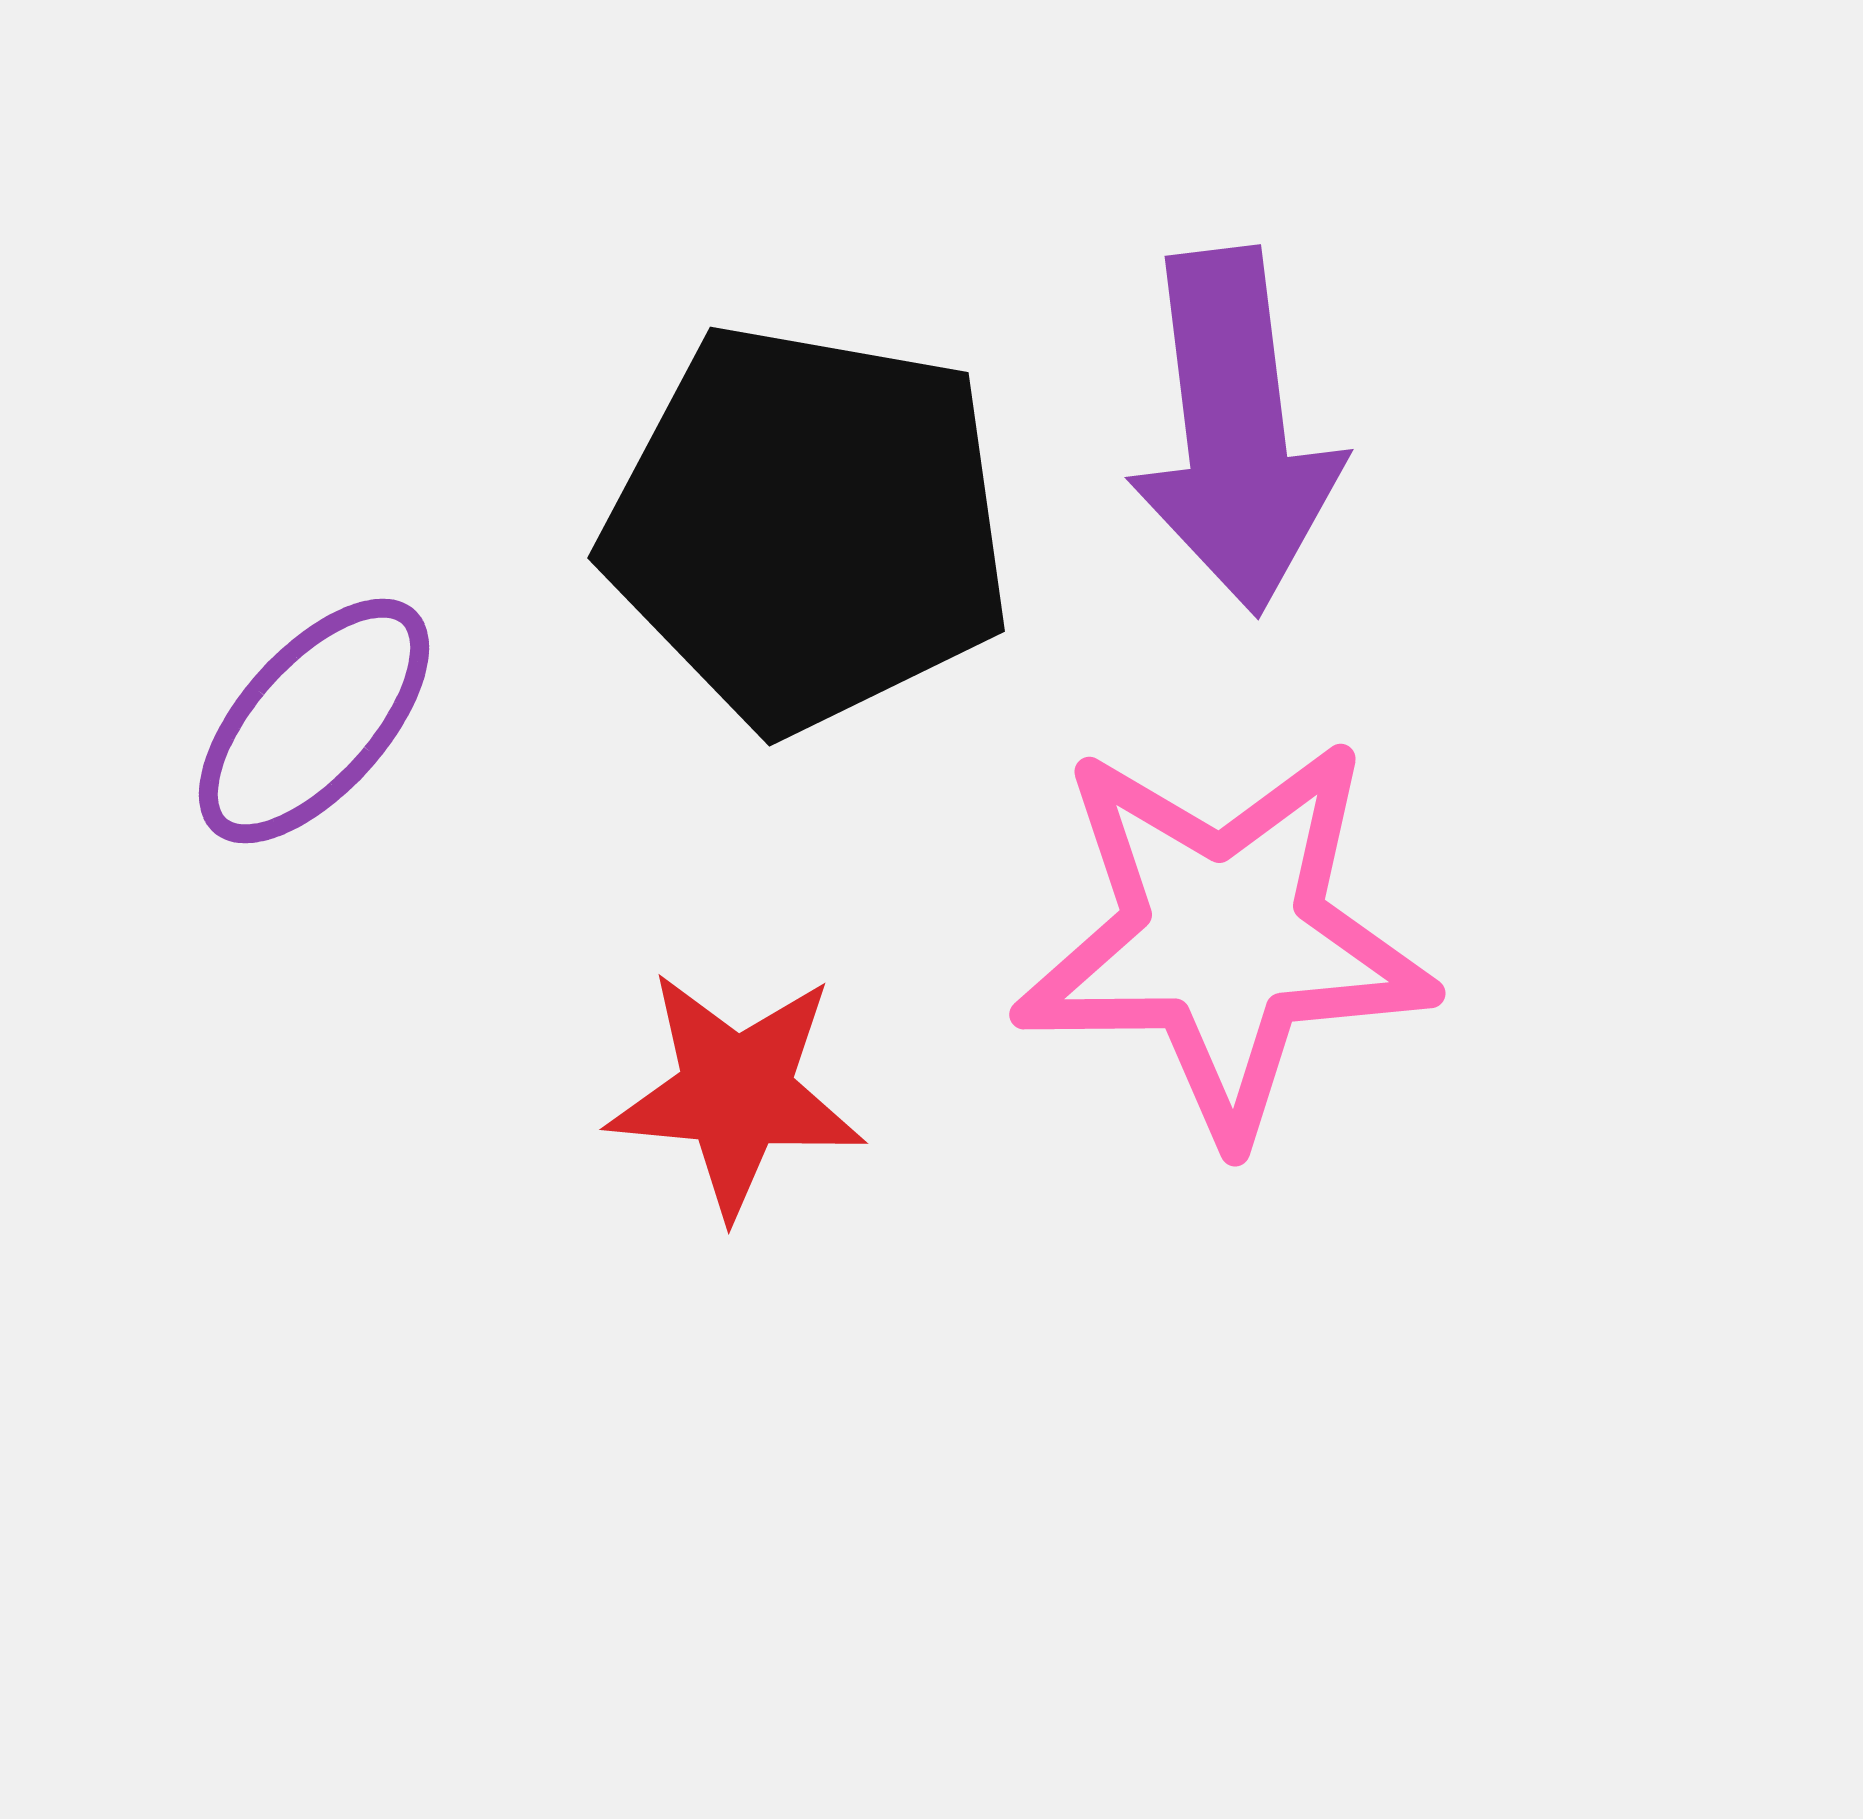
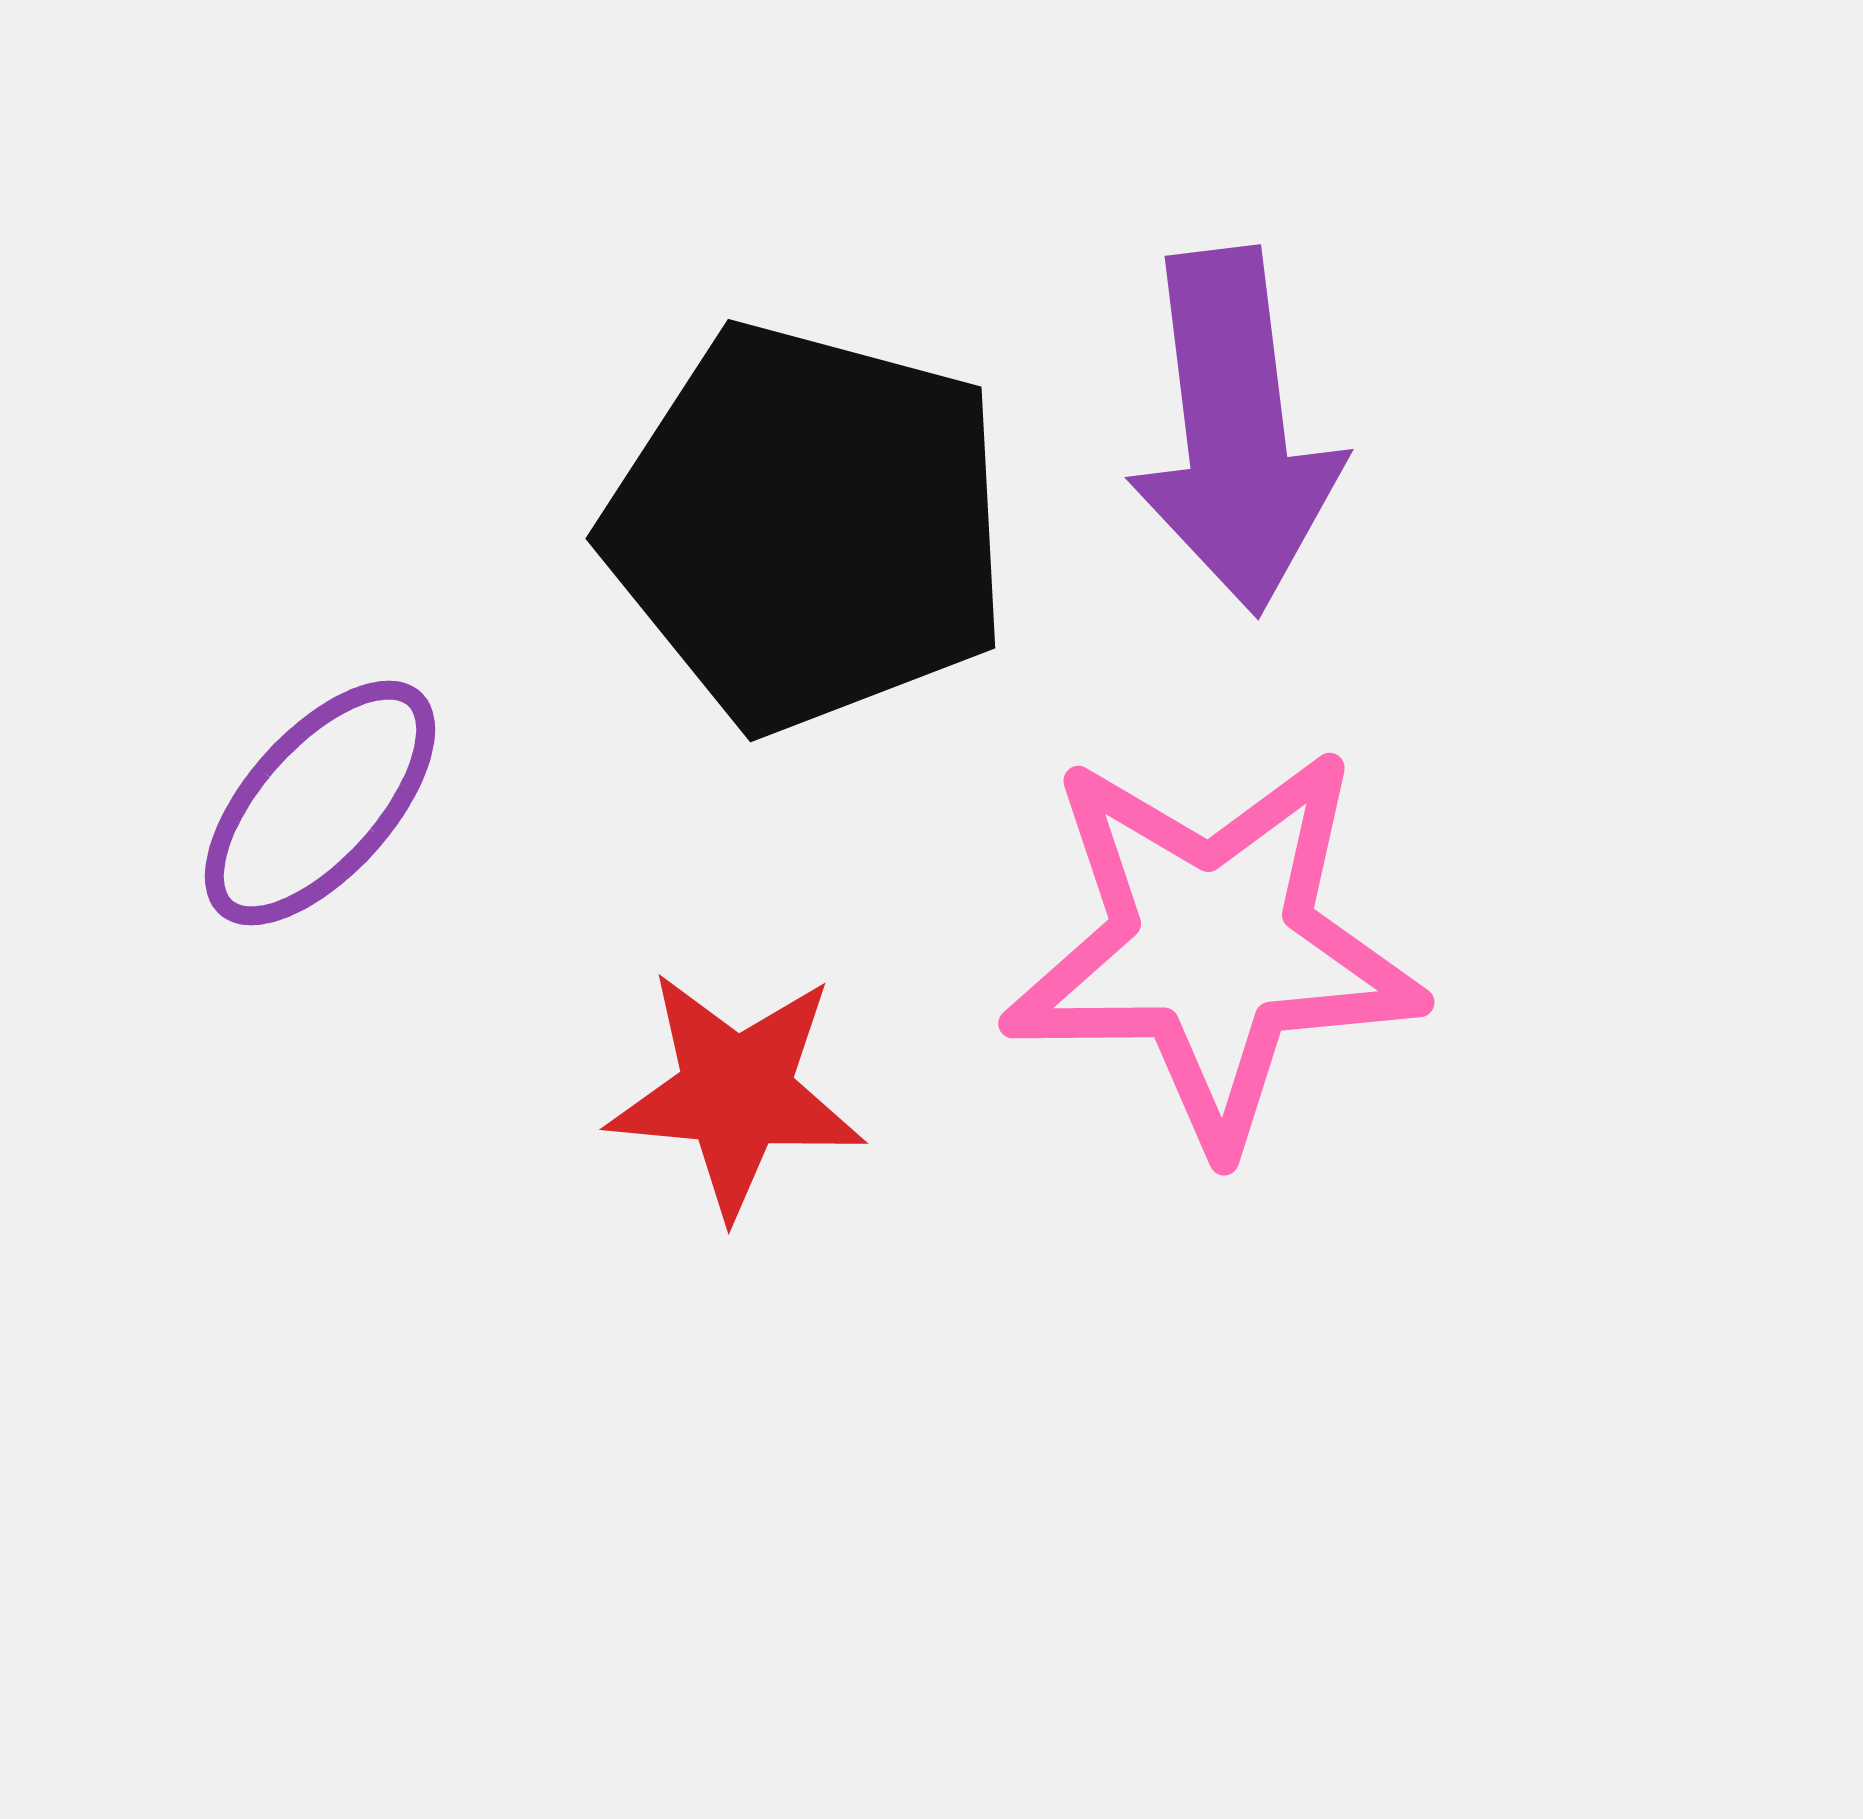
black pentagon: rotated 5 degrees clockwise
purple ellipse: moved 6 px right, 82 px down
pink star: moved 11 px left, 9 px down
